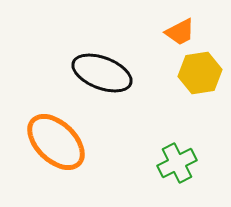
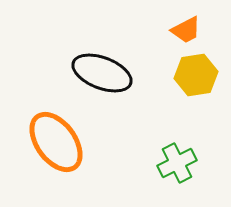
orange trapezoid: moved 6 px right, 2 px up
yellow hexagon: moved 4 px left, 2 px down
orange ellipse: rotated 10 degrees clockwise
